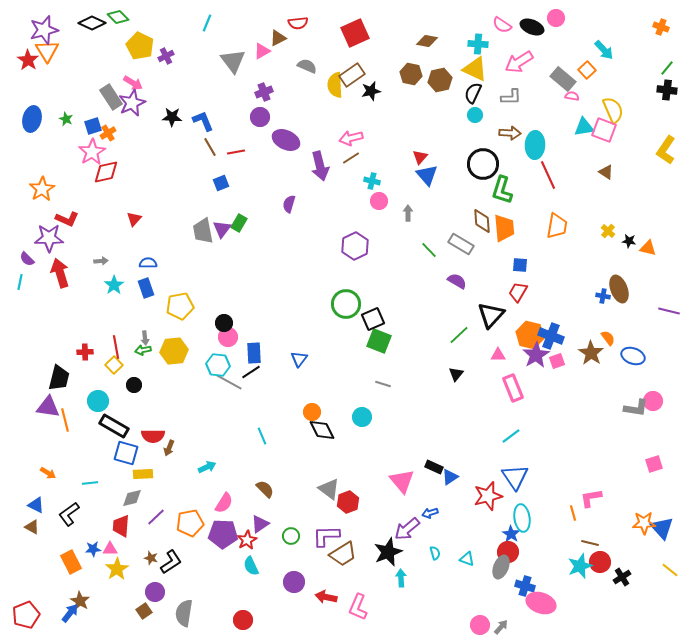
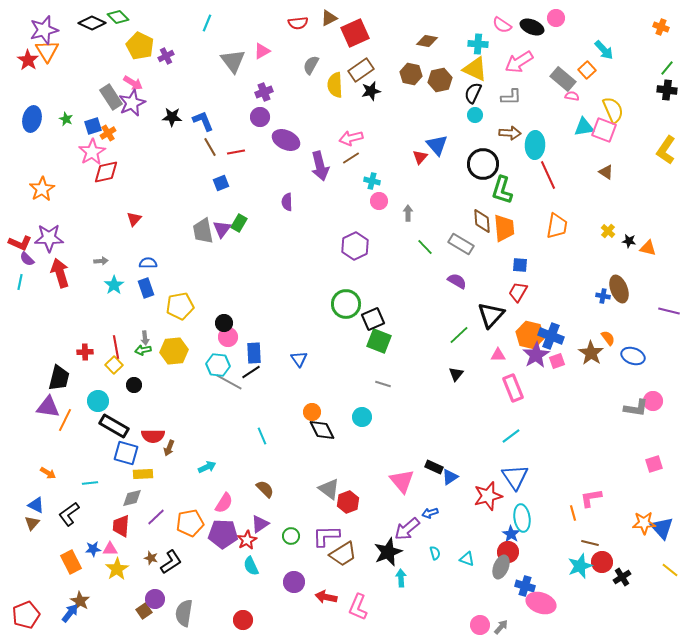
brown triangle at (278, 38): moved 51 px right, 20 px up
gray semicircle at (307, 66): moved 4 px right, 1 px up; rotated 84 degrees counterclockwise
brown rectangle at (352, 75): moved 9 px right, 5 px up
blue triangle at (427, 175): moved 10 px right, 30 px up
purple semicircle at (289, 204): moved 2 px left, 2 px up; rotated 18 degrees counterclockwise
red L-shape at (67, 219): moved 47 px left, 24 px down
green line at (429, 250): moved 4 px left, 3 px up
blue triangle at (299, 359): rotated 12 degrees counterclockwise
orange line at (65, 420): rotated 40 degrees clockwise
brown triangle at (32, 527): moved 4 px up; rotated 42 degrees clockwise
red circle at (600, 562): moved 2 px right
purple circle at (155, 592): moved 7 px down
